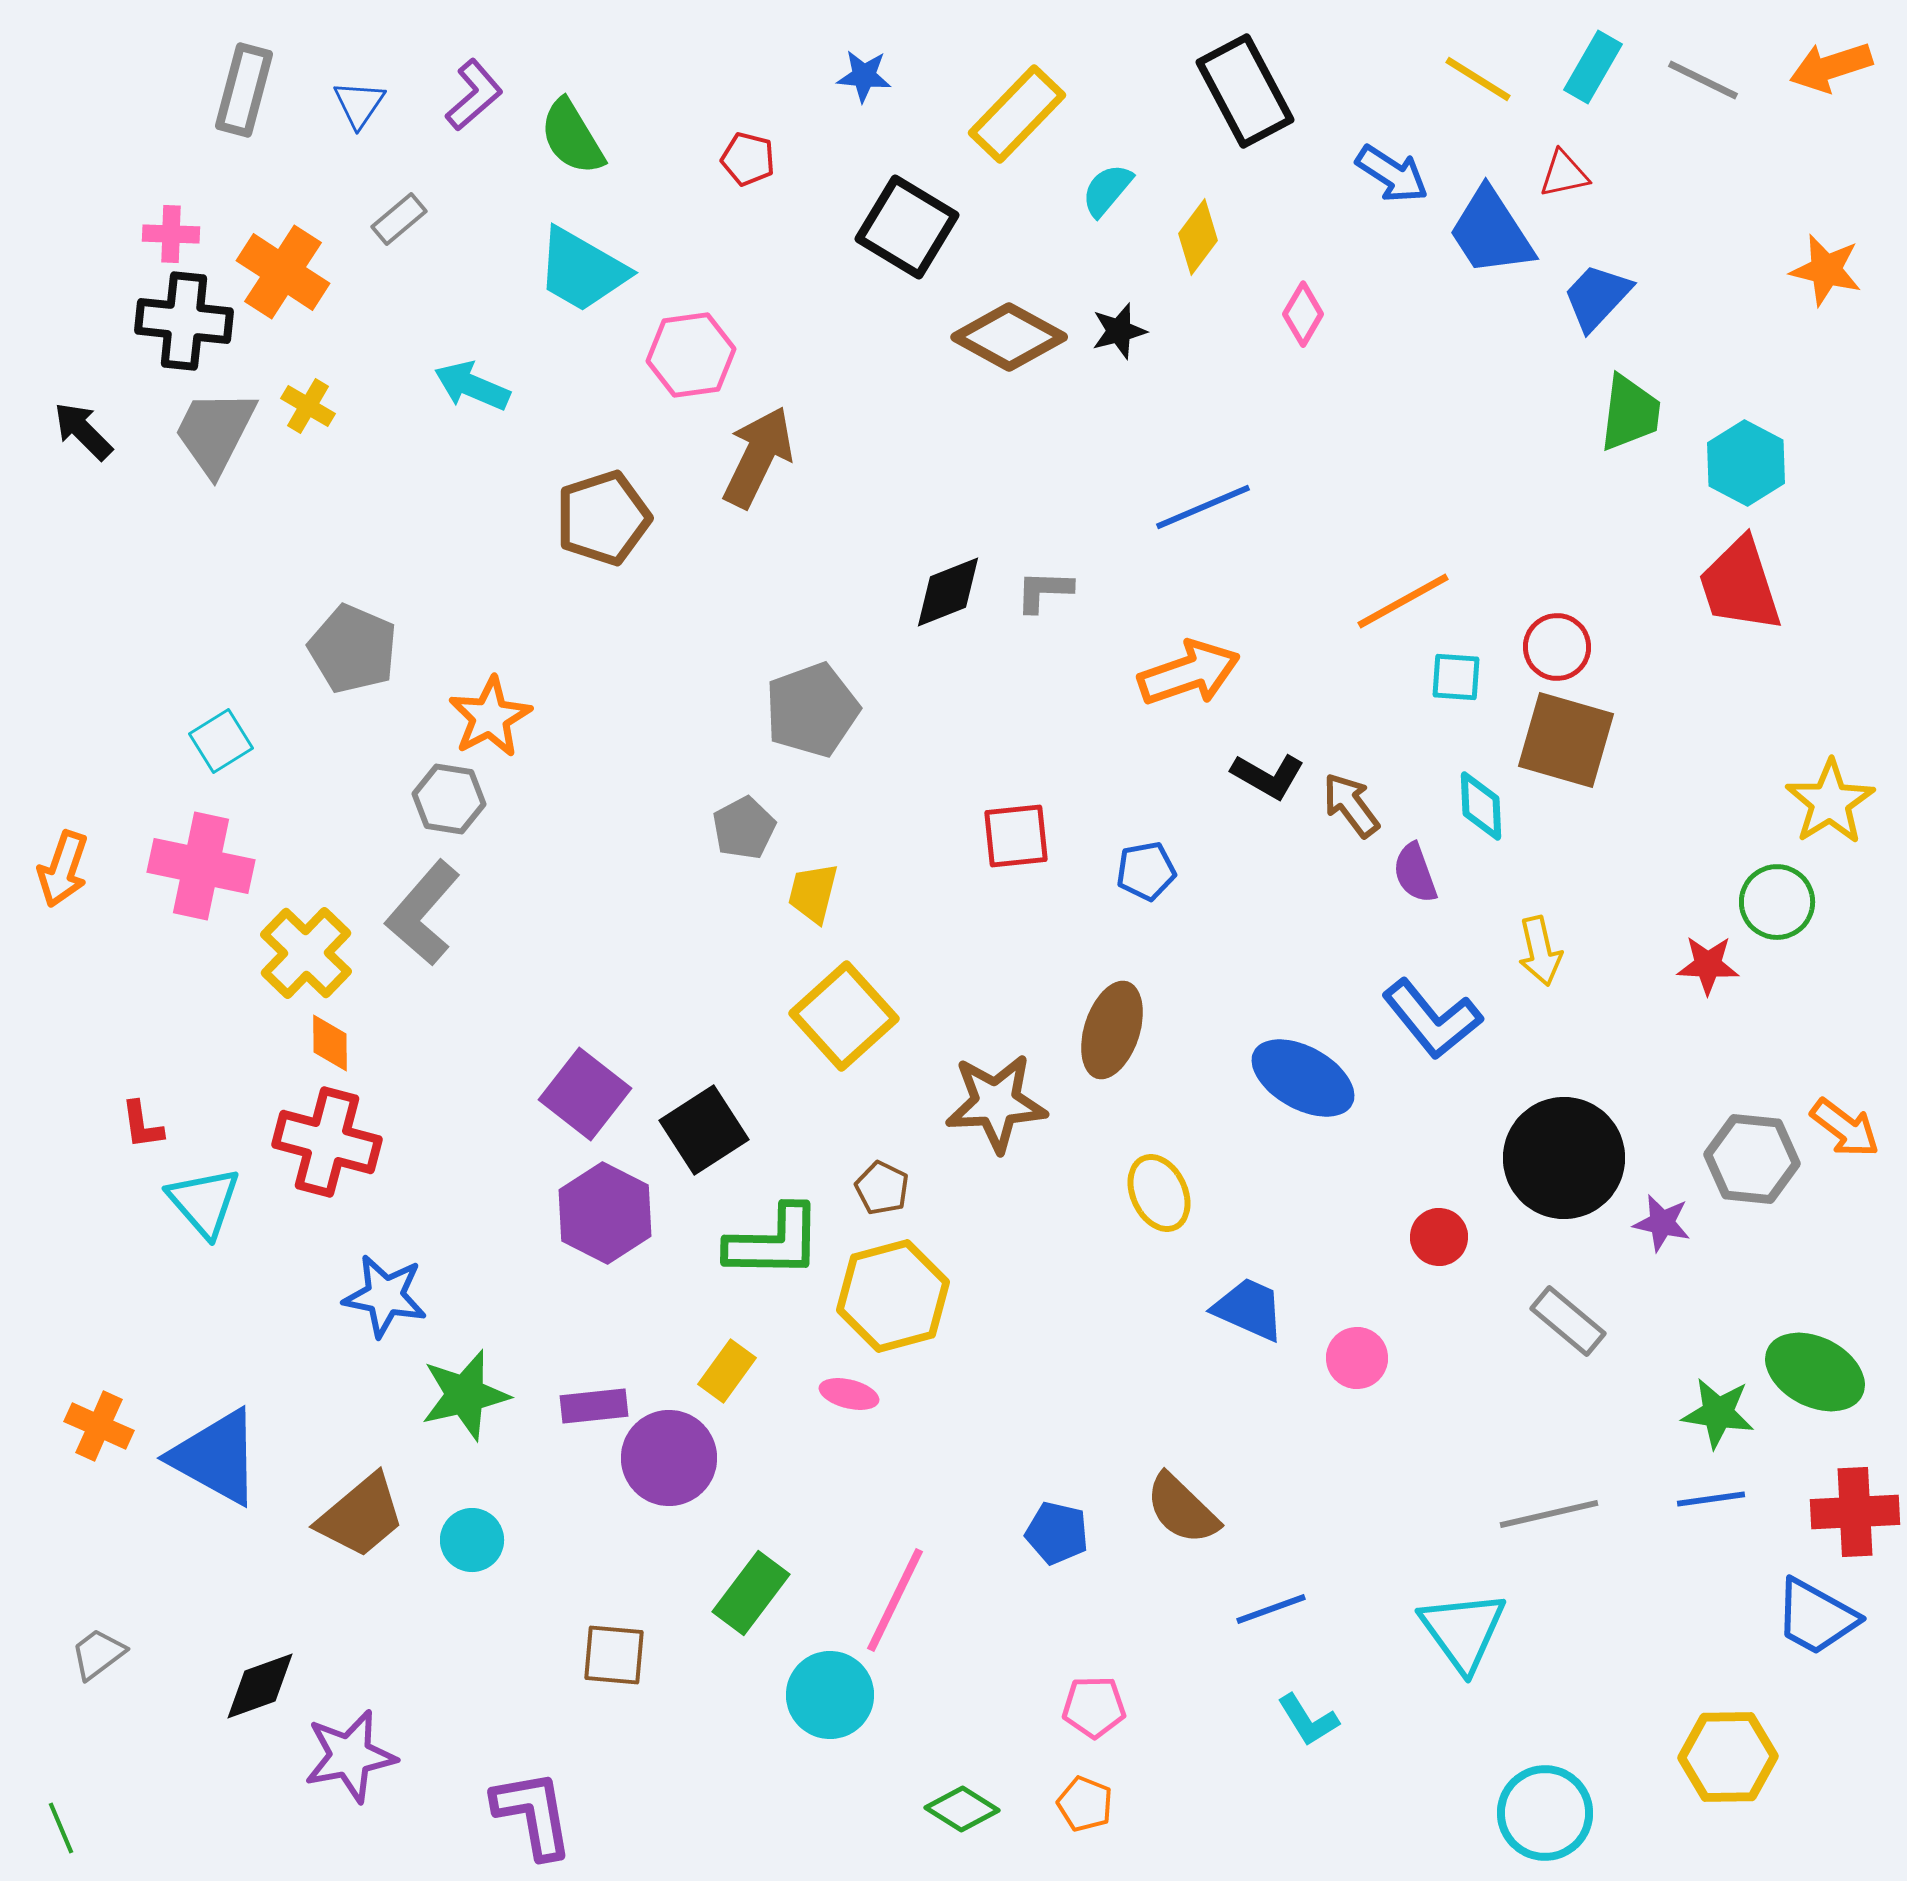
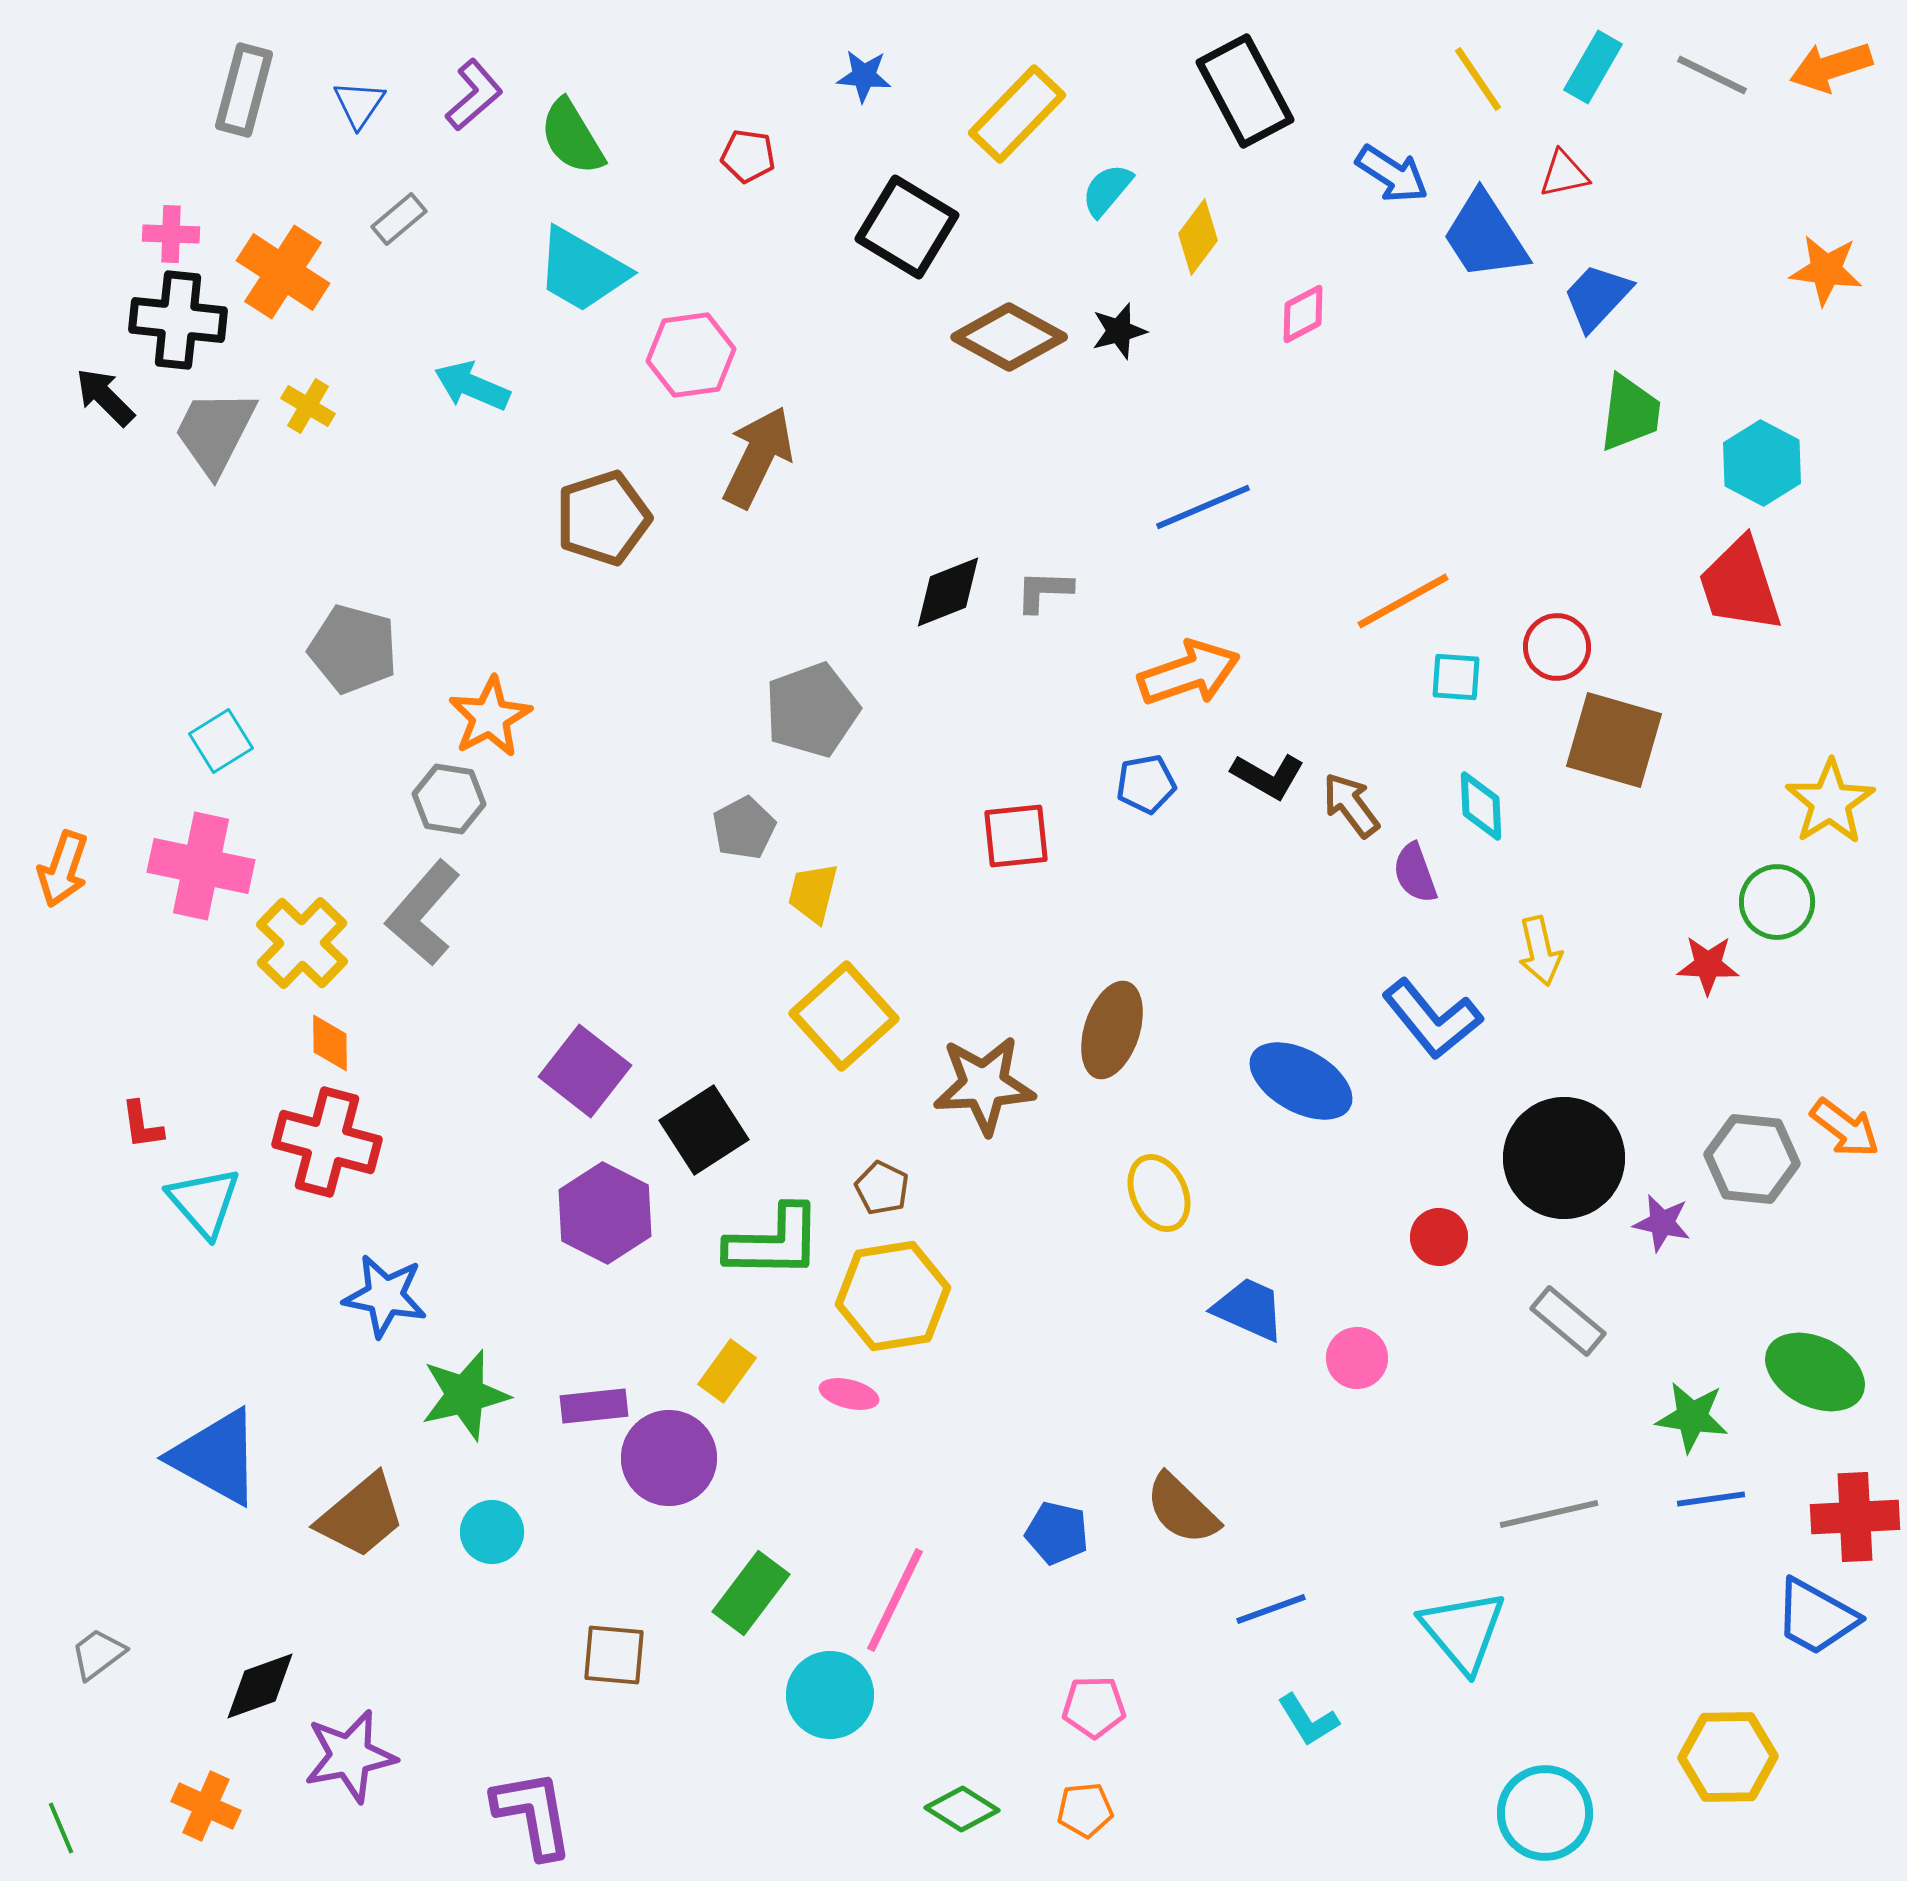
yellow line at (1478, 79): rotated 24 degrees clockwise
gray line at (1703, 80): moved 9 px right, 5 px up
red pentagon at (748, 159): moved 3 px up; rotated 6 degrees counterclockwise
blue trapezoid at (1491, 232): moved 6 px left, 4 px down
orange star at (1826, 270): rotated 6 degrees counterclockwise
pink diamond at (1303, 314): rotated 32 degrees clockwise
black cross at (184, 321): moved 6 px left, 1 px up
black arrow at (83, 431): moved 22 px right, 34 px up
cyan hexagon at (1746, 463): moved 16 px right
gray pentagon at (353, 649): rotated 8 degrees counterclockwise
brown square at (1566, 740): moved 48 px right
blue pentagon at (1146, 871): moved 87 px up
yellow cross at (306, 953): moved 4 px left, 10 px up
blue ellipse at (1303, 1078): moved 2 px left, 3 px down
purple square at (585, 1094): moved 23 px up
brown star at (996, 1103): moved 12 px left, 18 px up
yellow hexagon at (893, 1296): rotated 6 degrees clockwise
green star at (1718, 1413): moved 26 px left, 4 px down
orange cross at (99, 1426): moved 107 px right, 380 px down
red cross at (1855, 1512): moved 5 px down
cyan circle at (472, 1540): moved 20 px right, 8 px up
cyan triangle at (1463, 1631): rotated 4 degrees counterclockwise
orange pentagon at (1085, 1804): moved 6 px down; rotated 28 degrees counterclockwise
